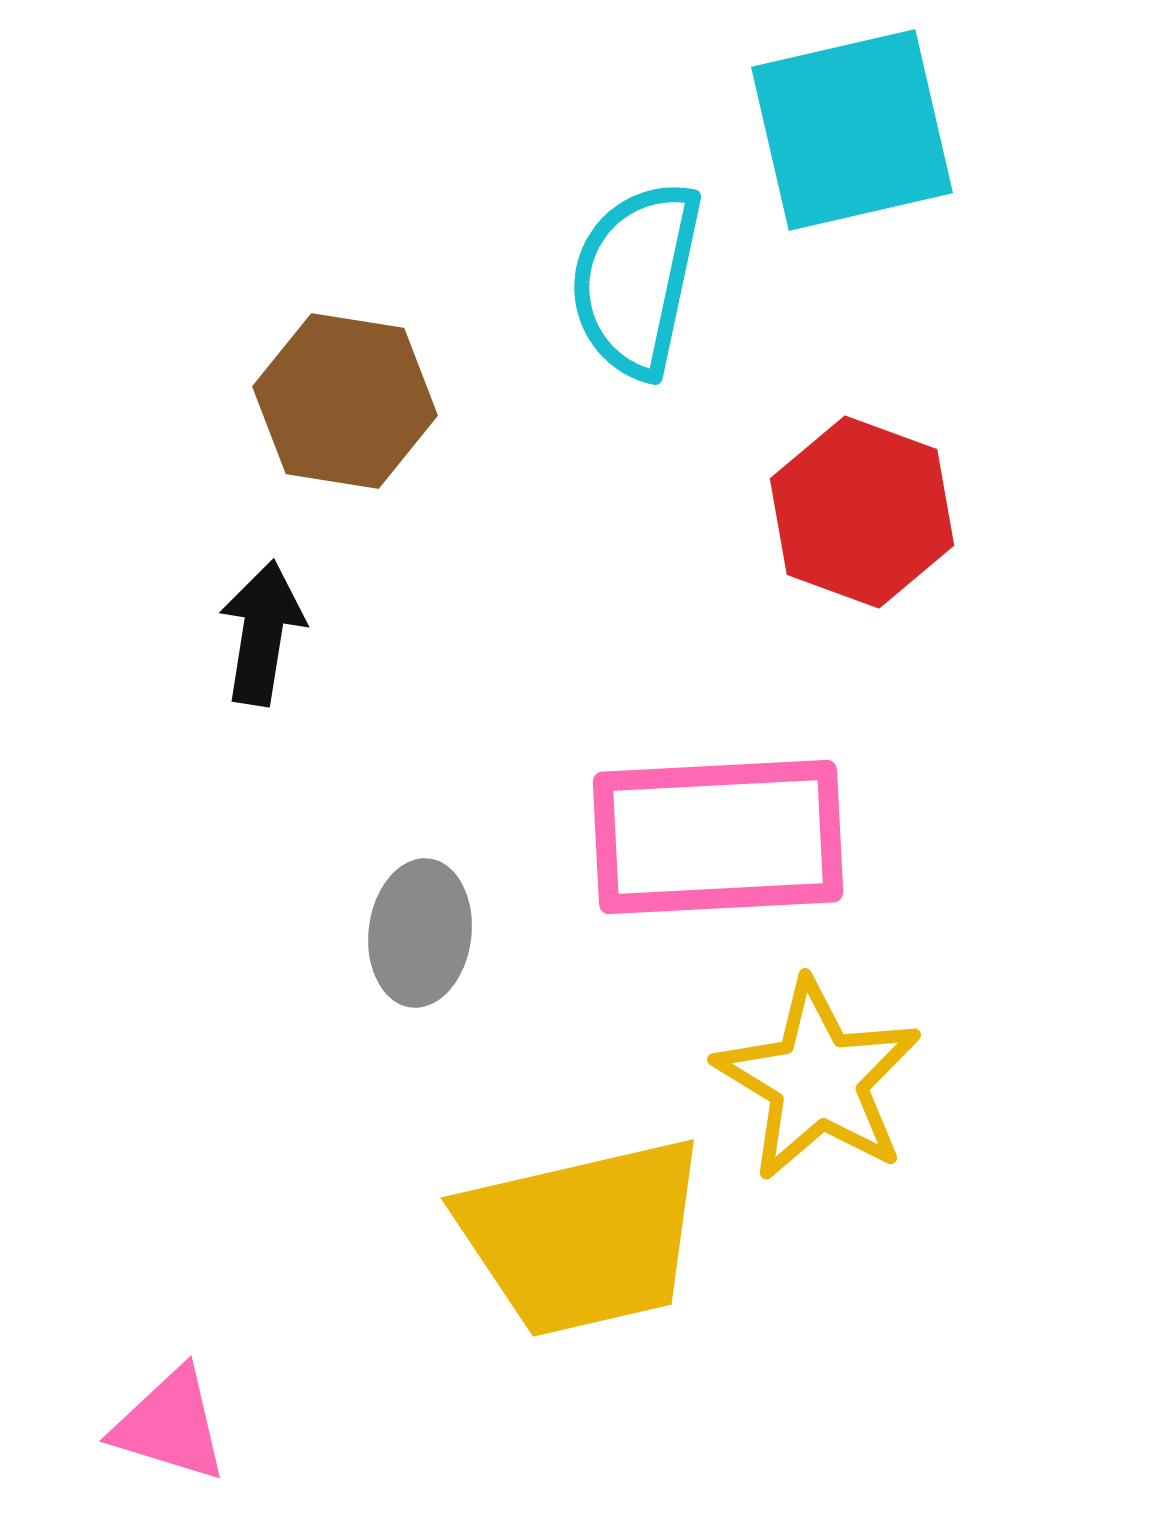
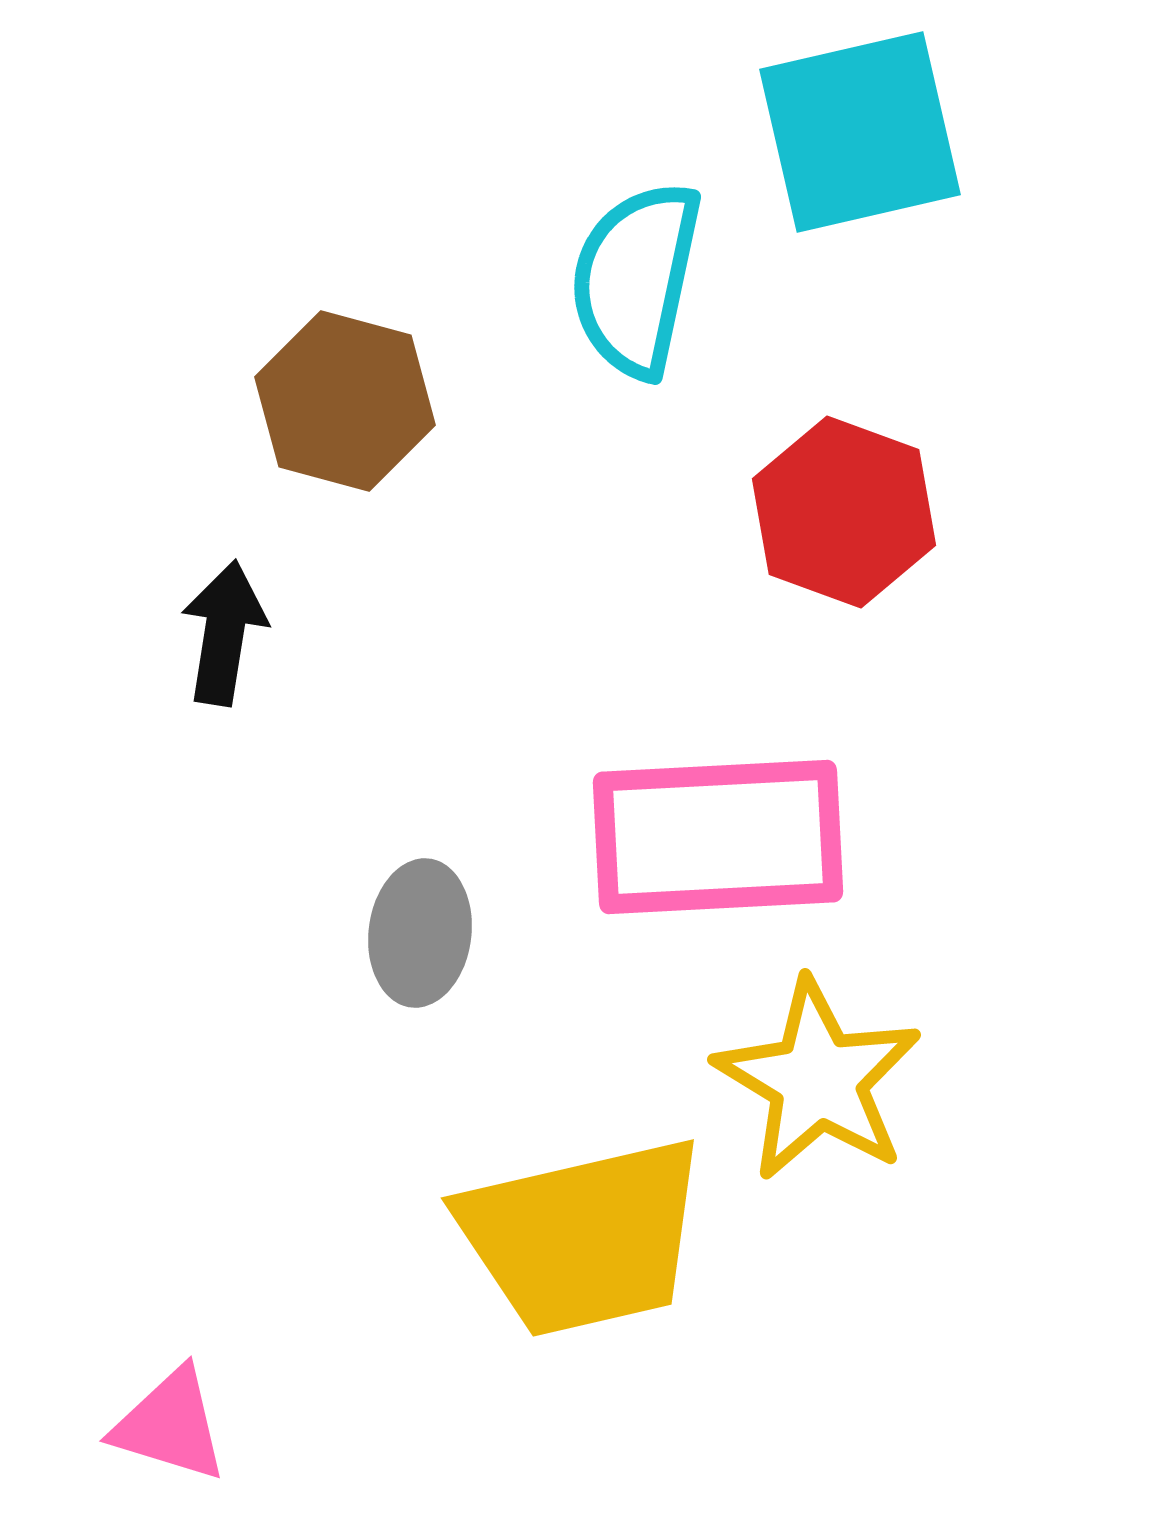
cyan square: moved 8 px right, 2 px down
brown hexagon: rotated 6 degrees clockwise
red hexagon: moved 18 px left
black arrow: moved 38 px left
